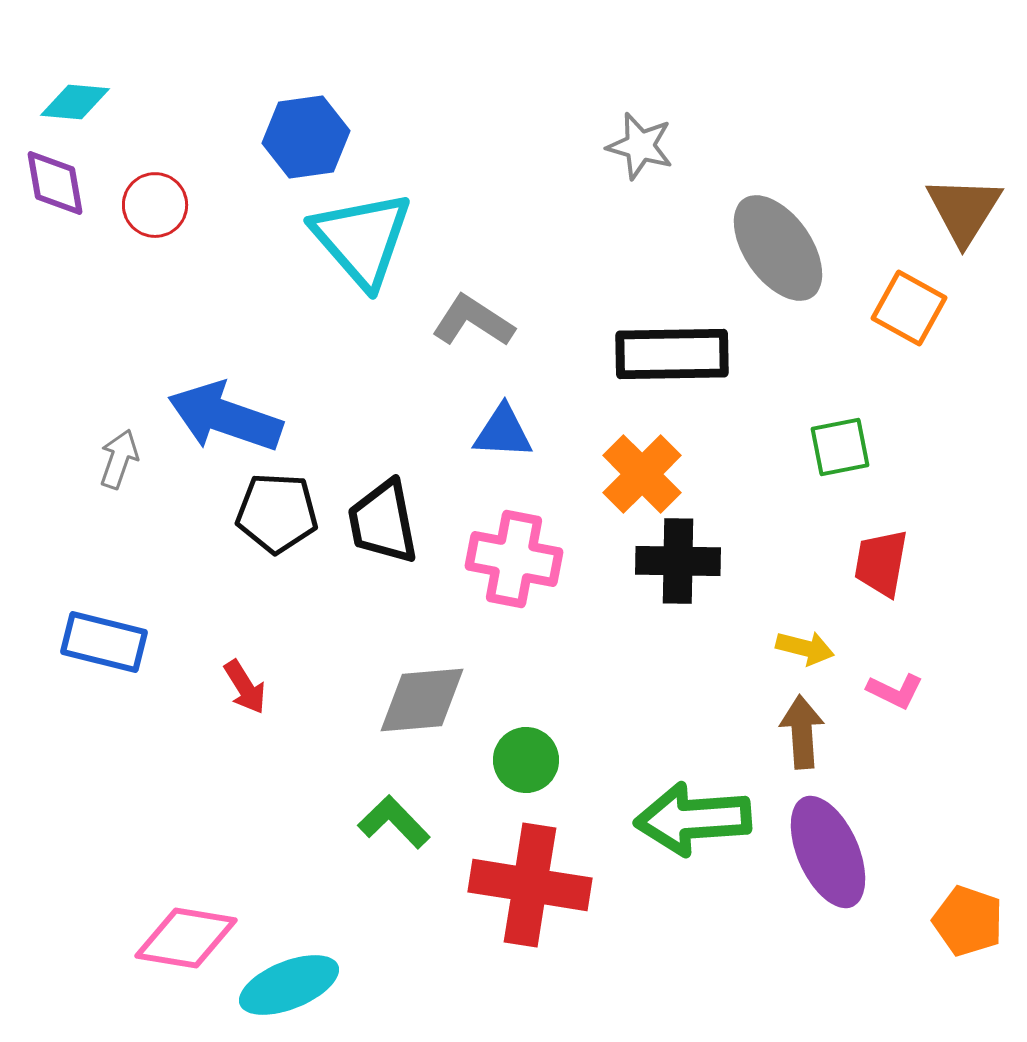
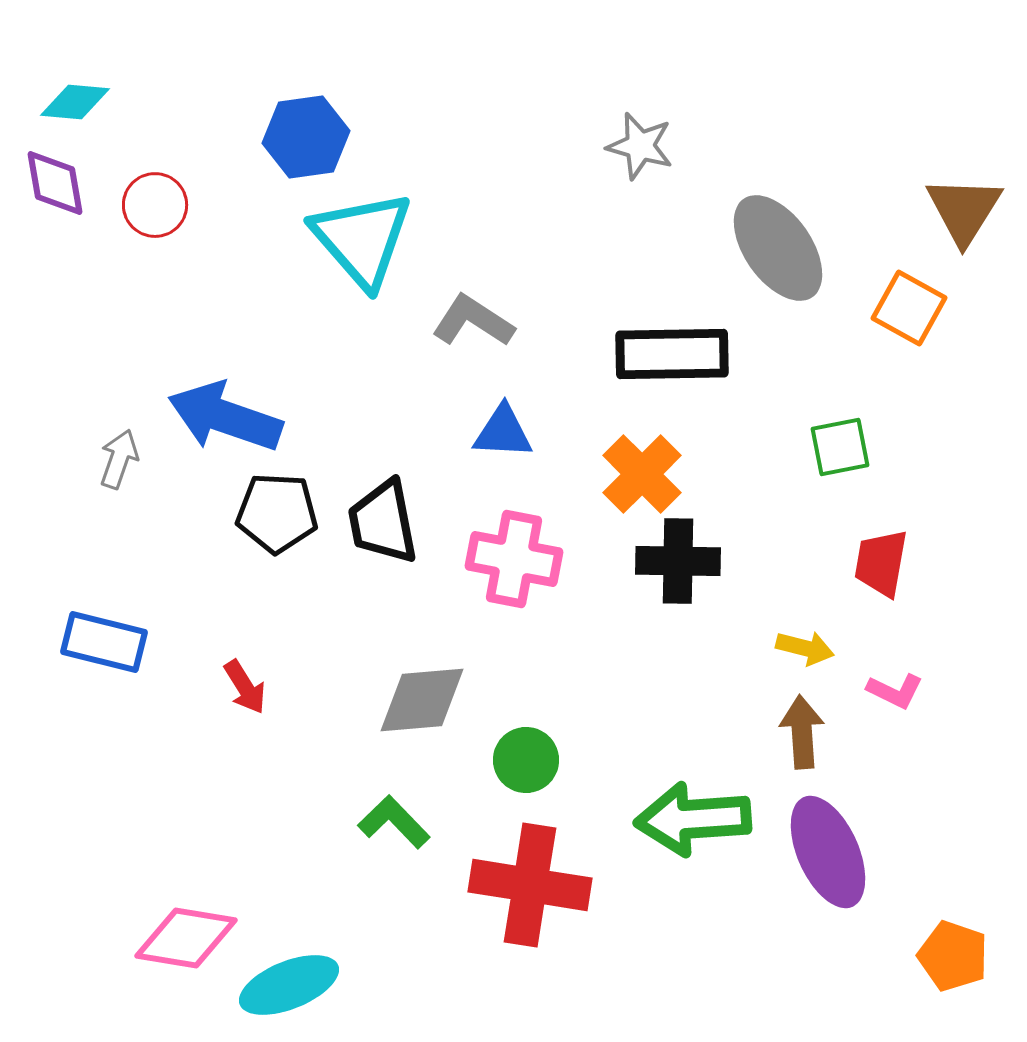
orange pentagon: moved 15 px left, 35 px down
